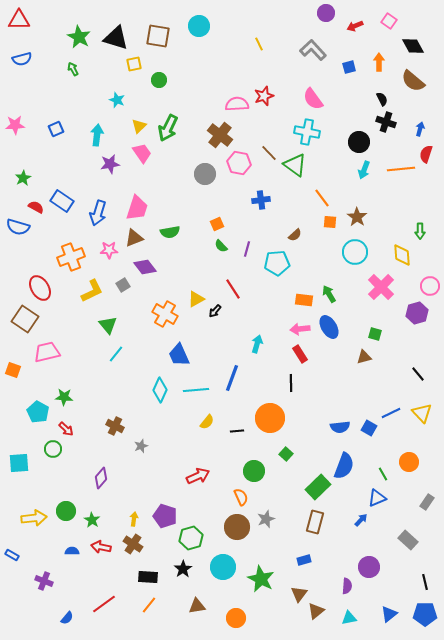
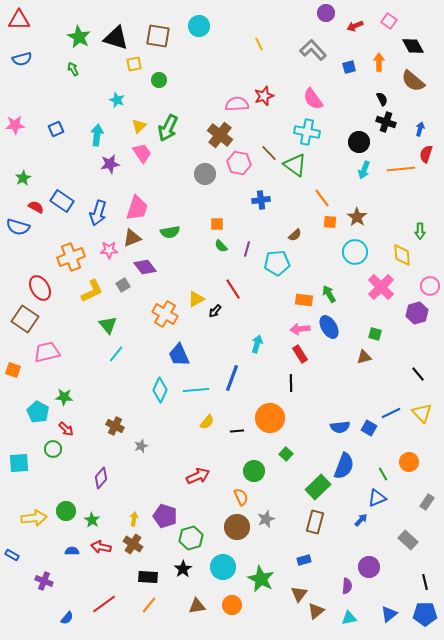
orange square at (217, 224): rotated 24 degrees clockwise
brown triangle at (134, 238): moved 2 px left
orange circle at (236, 618): moved 4 px left, 13 px up
